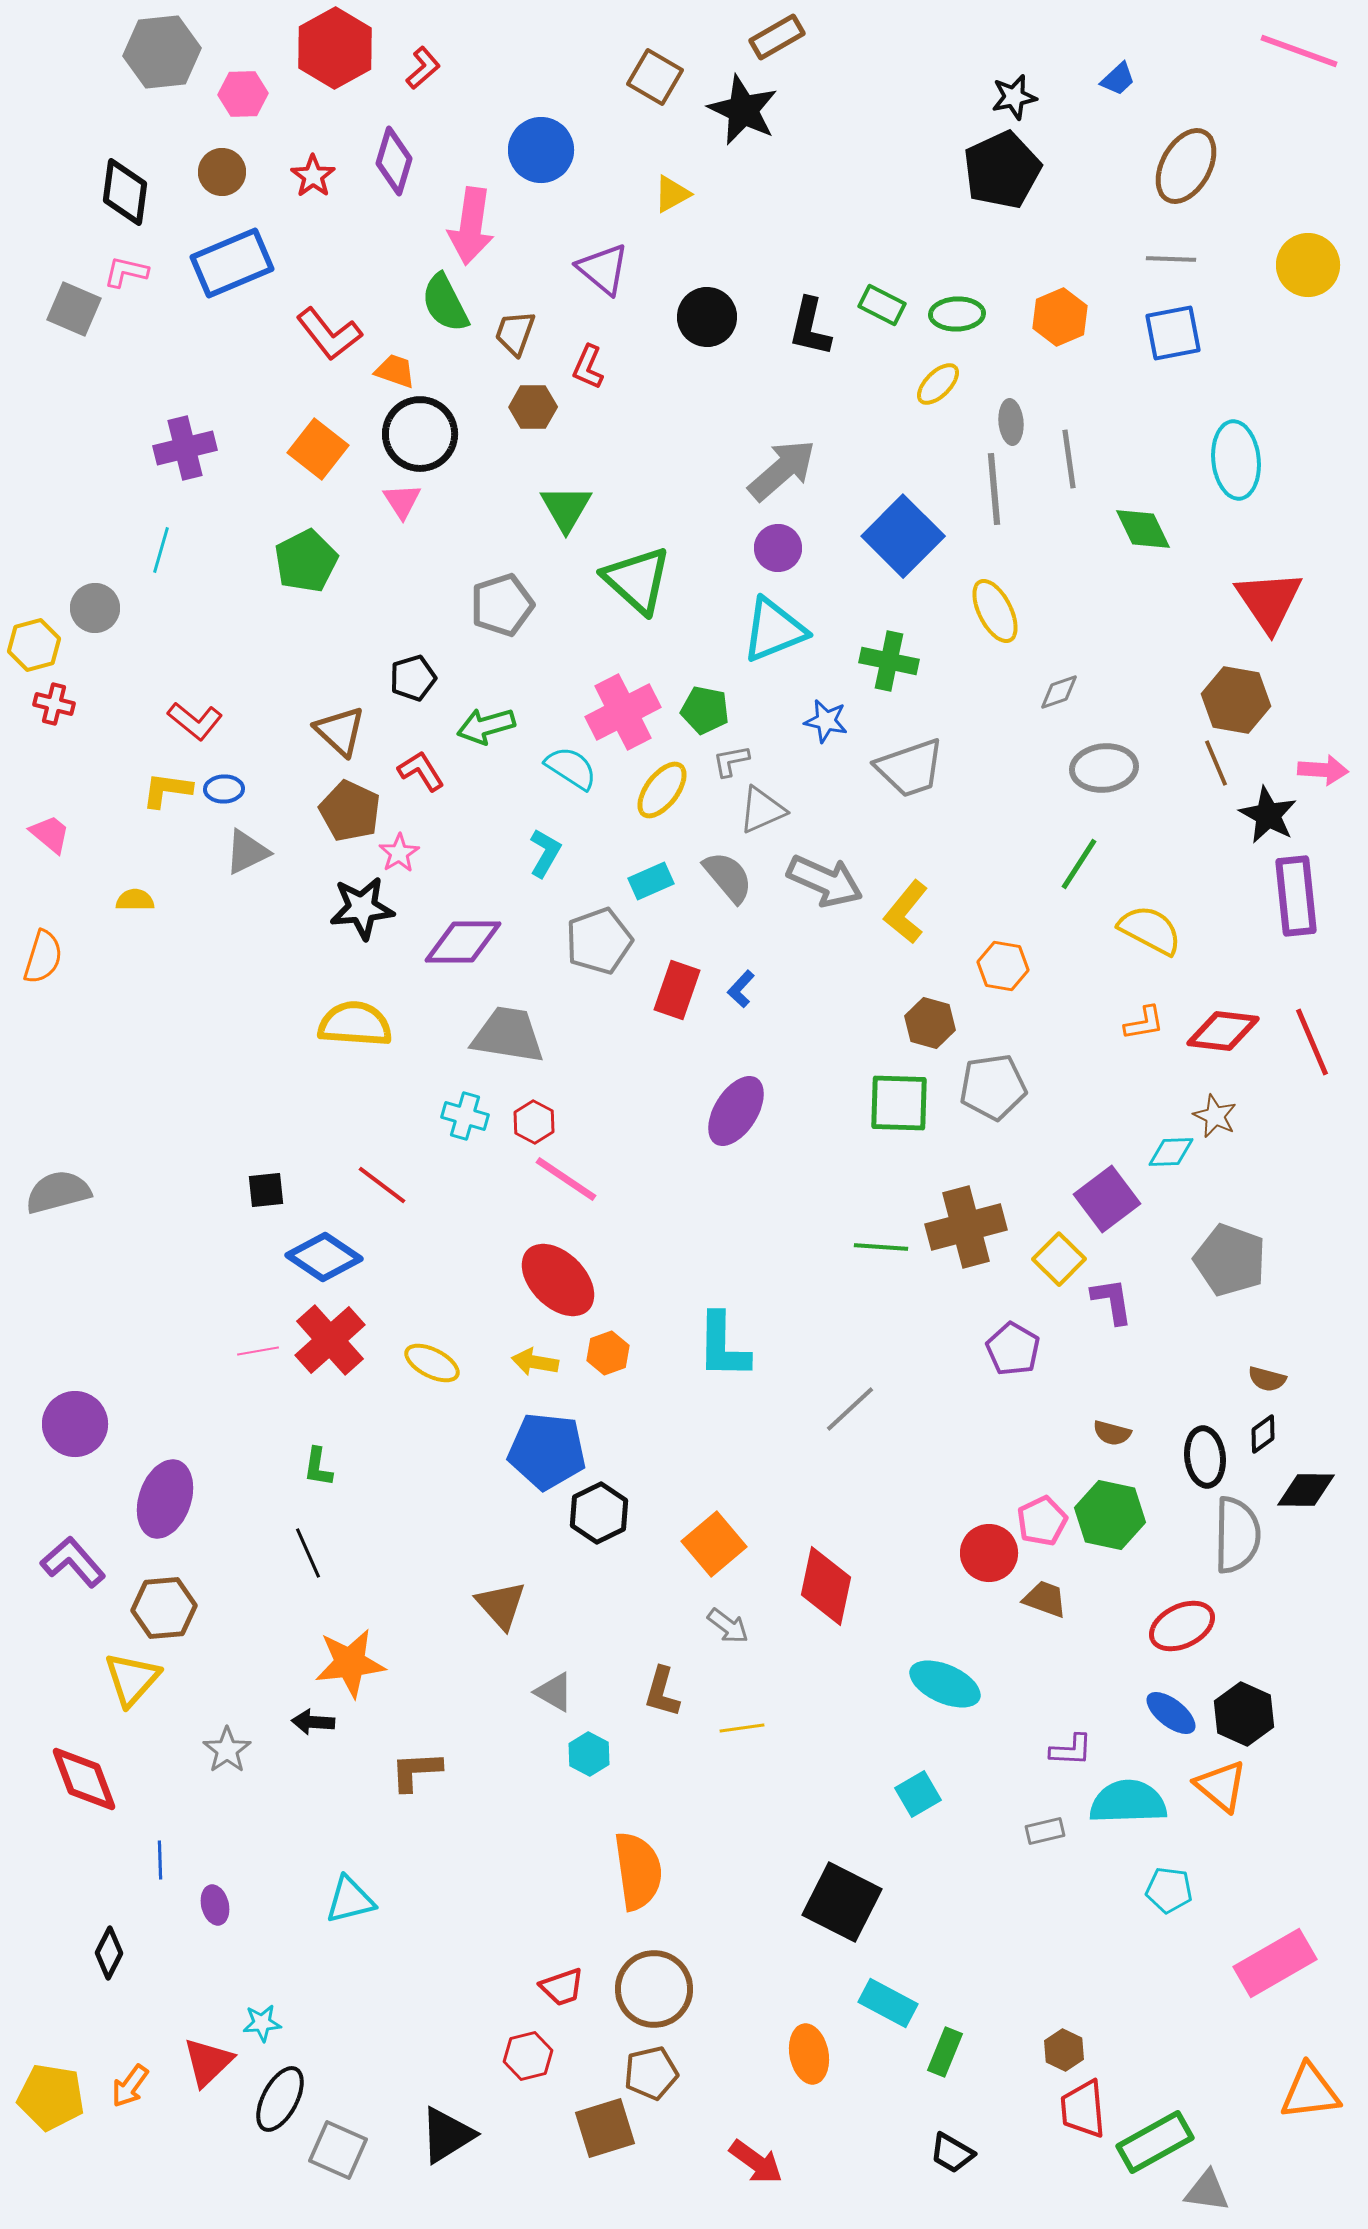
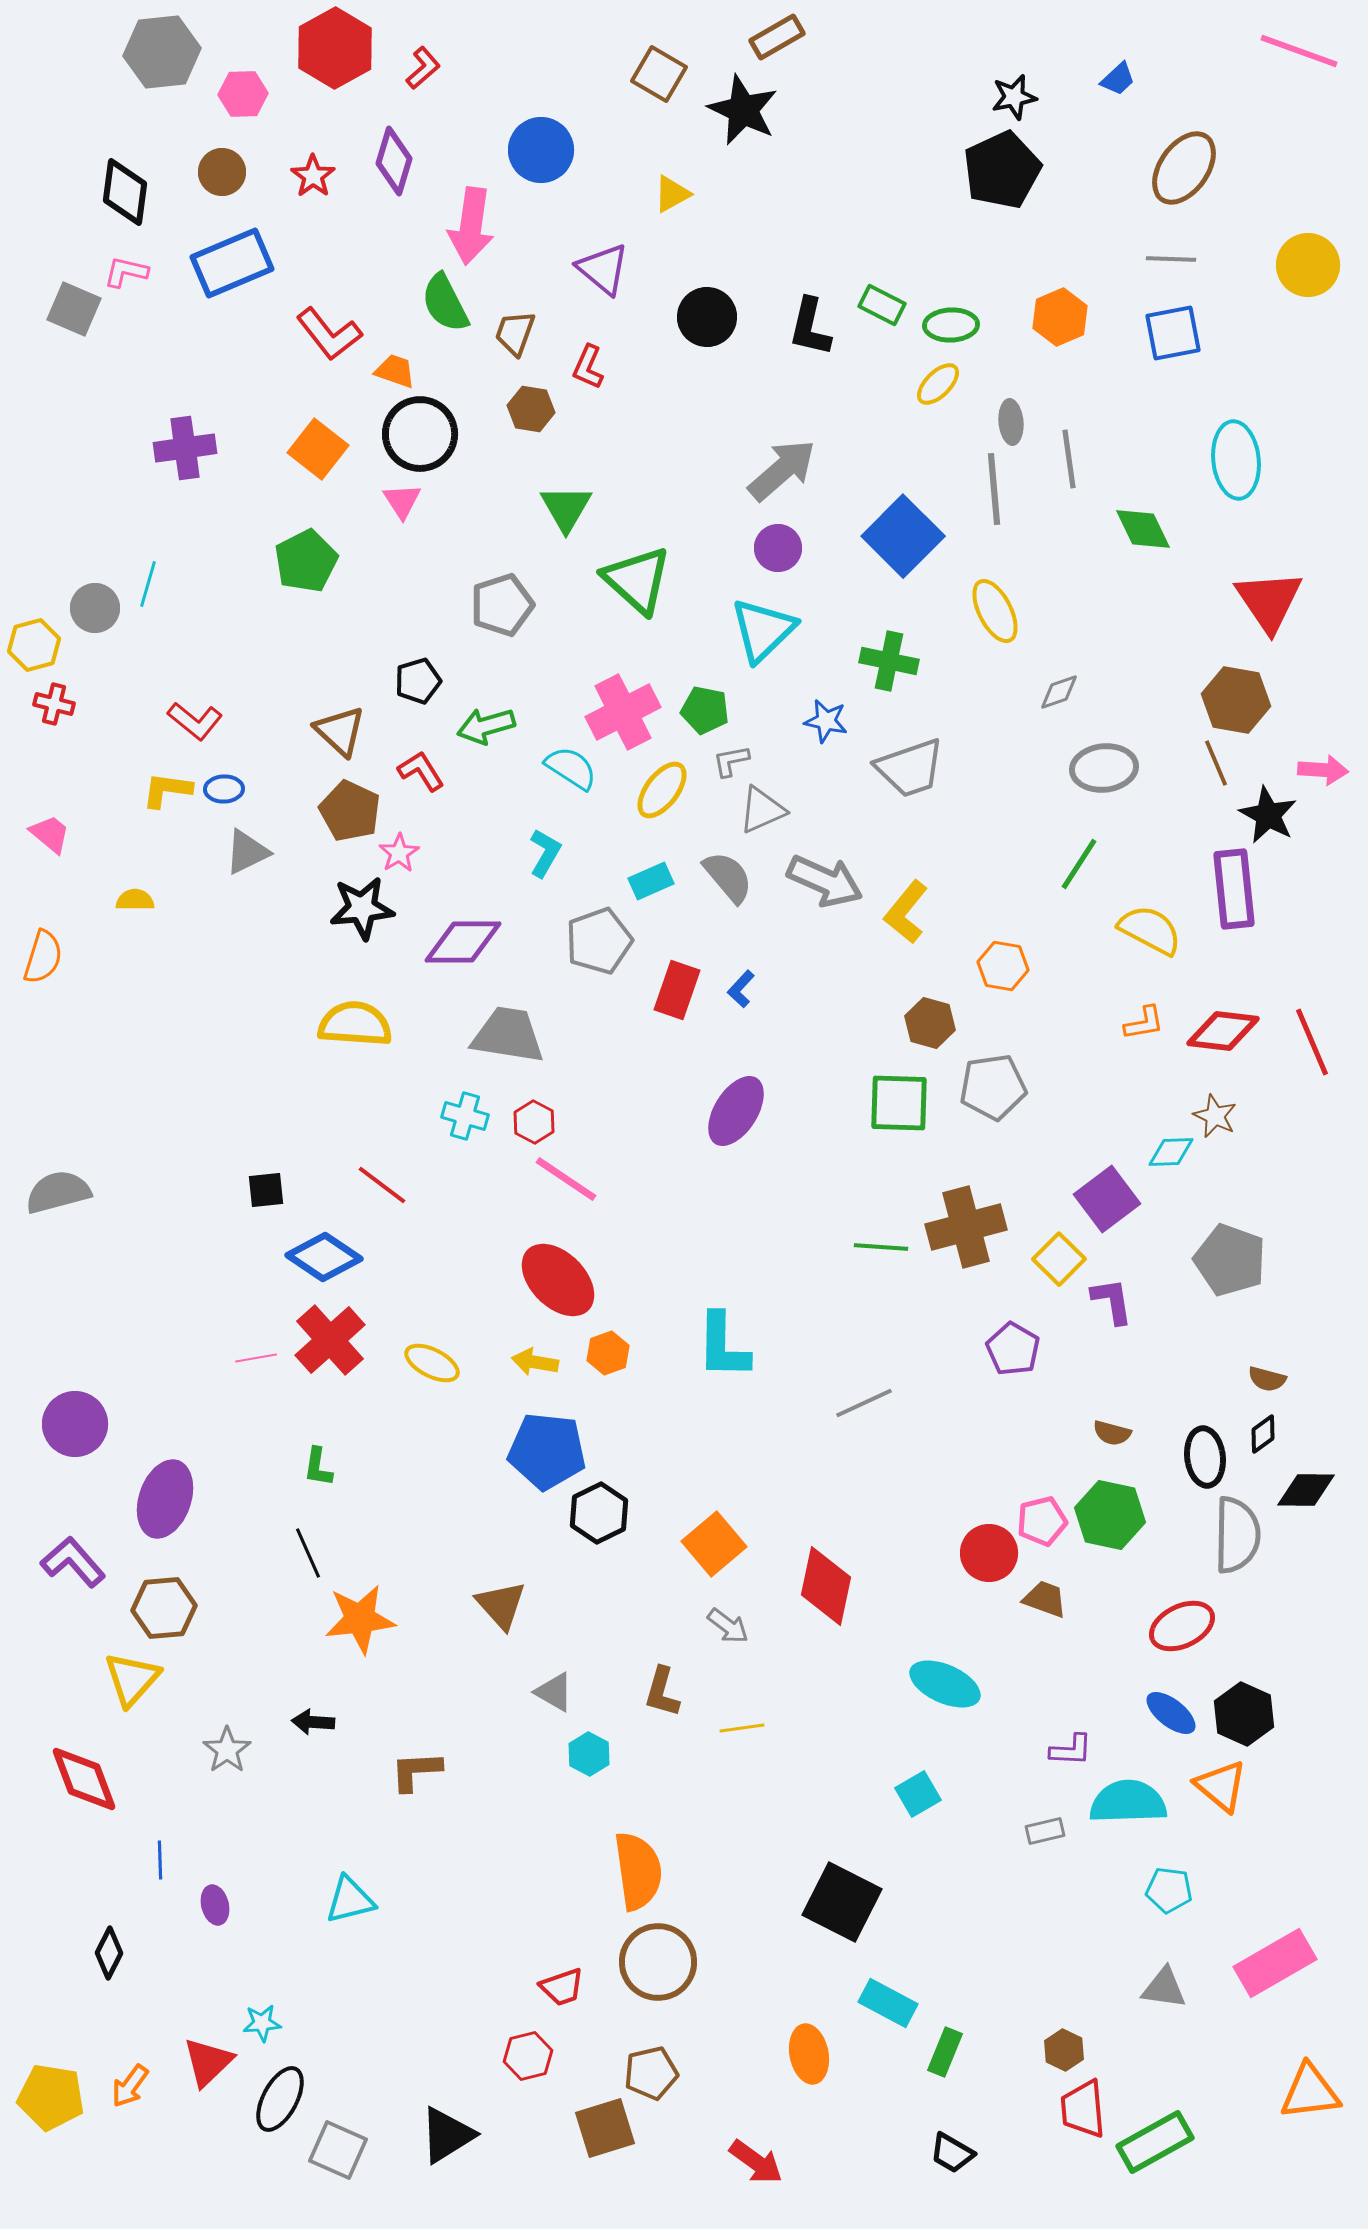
brown square at (655, 77): moved 4 px right, 3 px up
brown ellipse at (1186, 166): moved 2 px left, 2 px down; rotated 6 degrees clockwise
green ellipse at (957, 314): moved 6 px left, 11 px down
brown hexagon at (533, 407): moved 2 px left, 2 px down; rotated 9 degrees clockwise
purple cross at (185, 448): rotated 6 degrees clockwise
cyan line at (161, 550): moved 13 px left, 34 px down
cyan triangle at (774, 630): moved 11 px left; rotated 22 degrees counterclockwise
black pentagon at (413, 678): moved 5 px right, 3 px down
purple rectangle at (1296, 896): moved 62 px left, 7 px up
pink line at (258, 1351): moved 2 px left, 7 px down
gray line at (850, 1409): moved 14 px right, 6 px up; rotated 18 degrees clockwise
pink pentagon at (1042, 1521): rotated 12 degrees clockwise
orange star at (350, 1663): moved 10 px right, 44 px up
brown circle at (654, 1989): moved 4 px right, 27 px up
gray triangle at (1207, 2191): moved 43 px left, 203 px up
